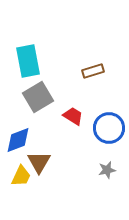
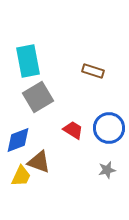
brown rectangle: rotated 35 degrees clockwise
red trapezoid: moved 14 px down
brown triangle: rotated 40 degrees counterclockwise
